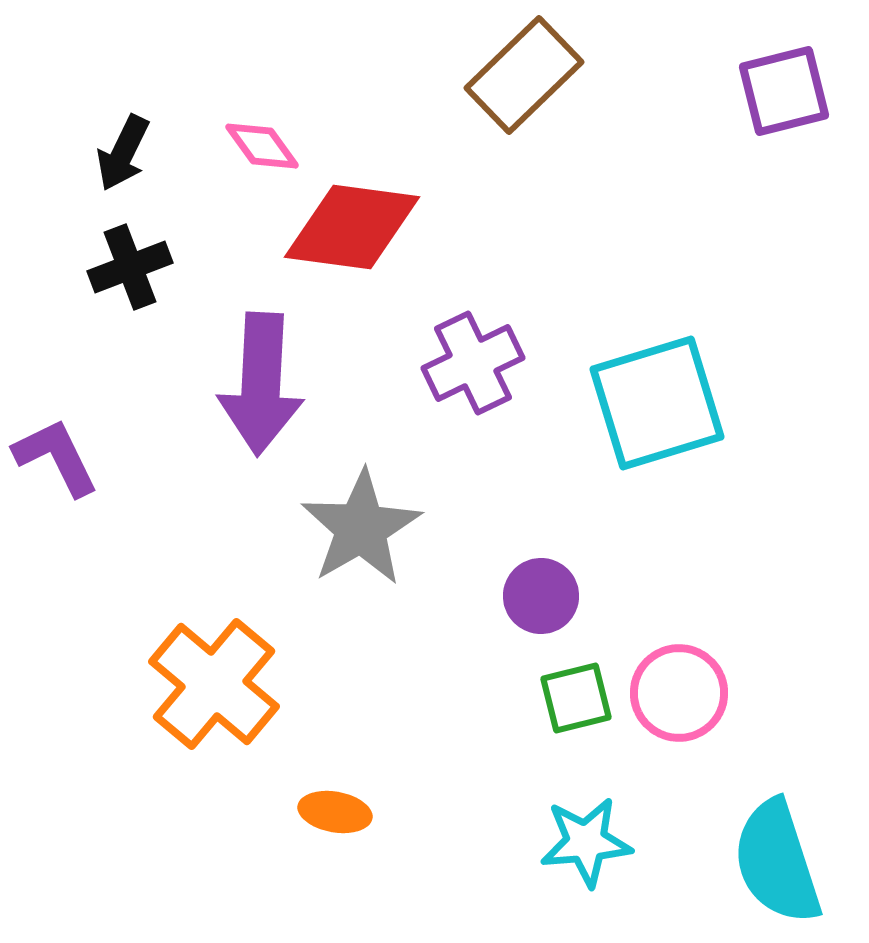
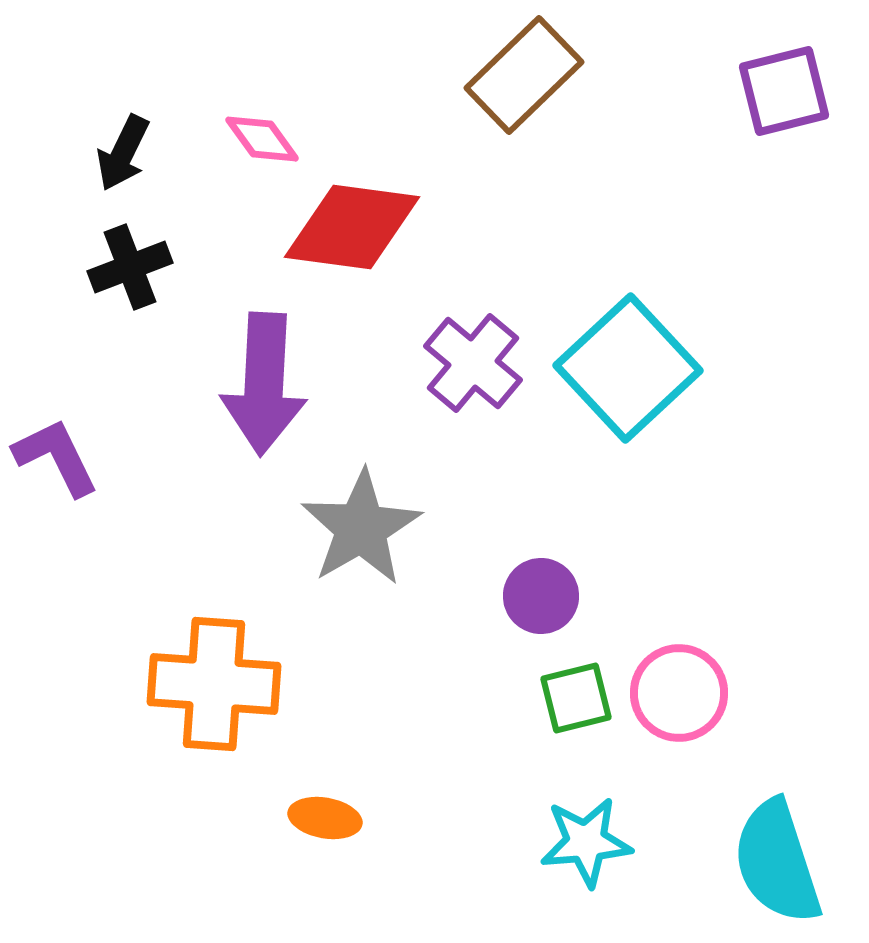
pink diamond: moved 7 px up
purple cross: rotated 24 degrees counterclockwise
purple arrow: moved 3 px right
cyan square: moved 29 px left, 35 px up; rotated 26 degrees counterclockwise
orange cross: rotated 36 degrees counterclockwise
orange ellipse: moved 10 px left, 6 px down
